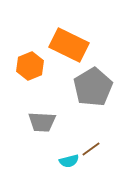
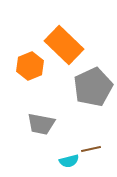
orange rectangle: moved 5 px left; rotated 18 degrees clockwise
gray pentagon: rotated 6 degrees clockwise
gray trapezoid: moved 1 px left, 2 px down; rotated 8 degrees clockwise
brown line: rotated 24 degrees clockwise
